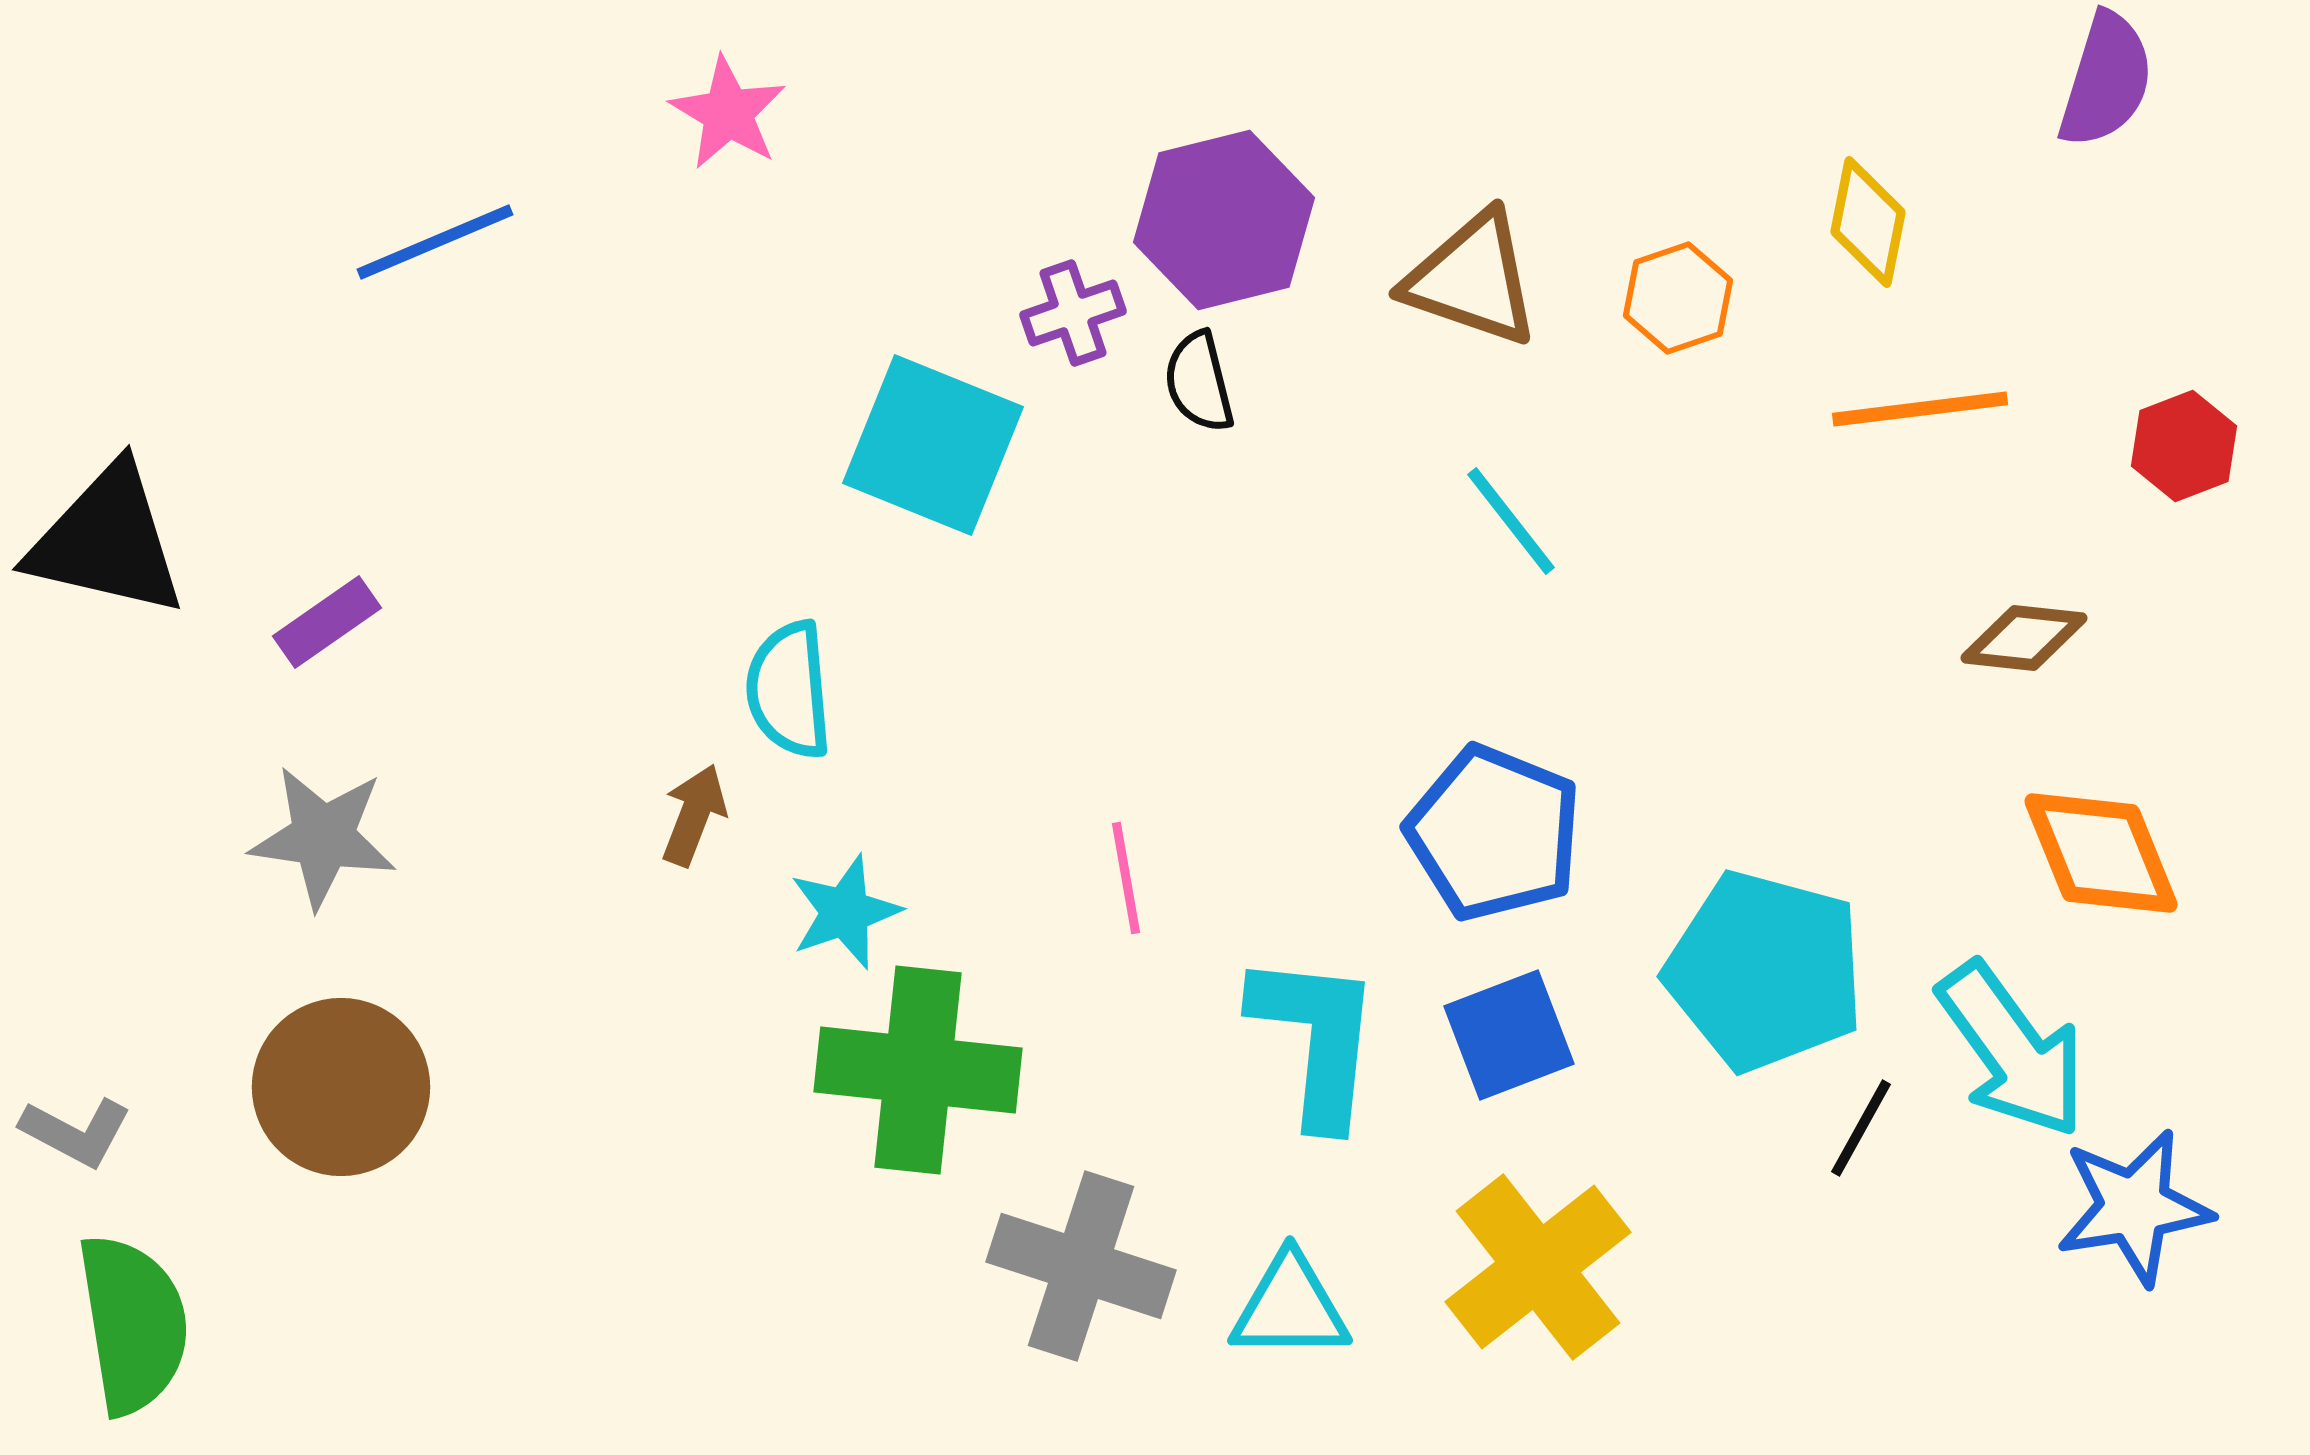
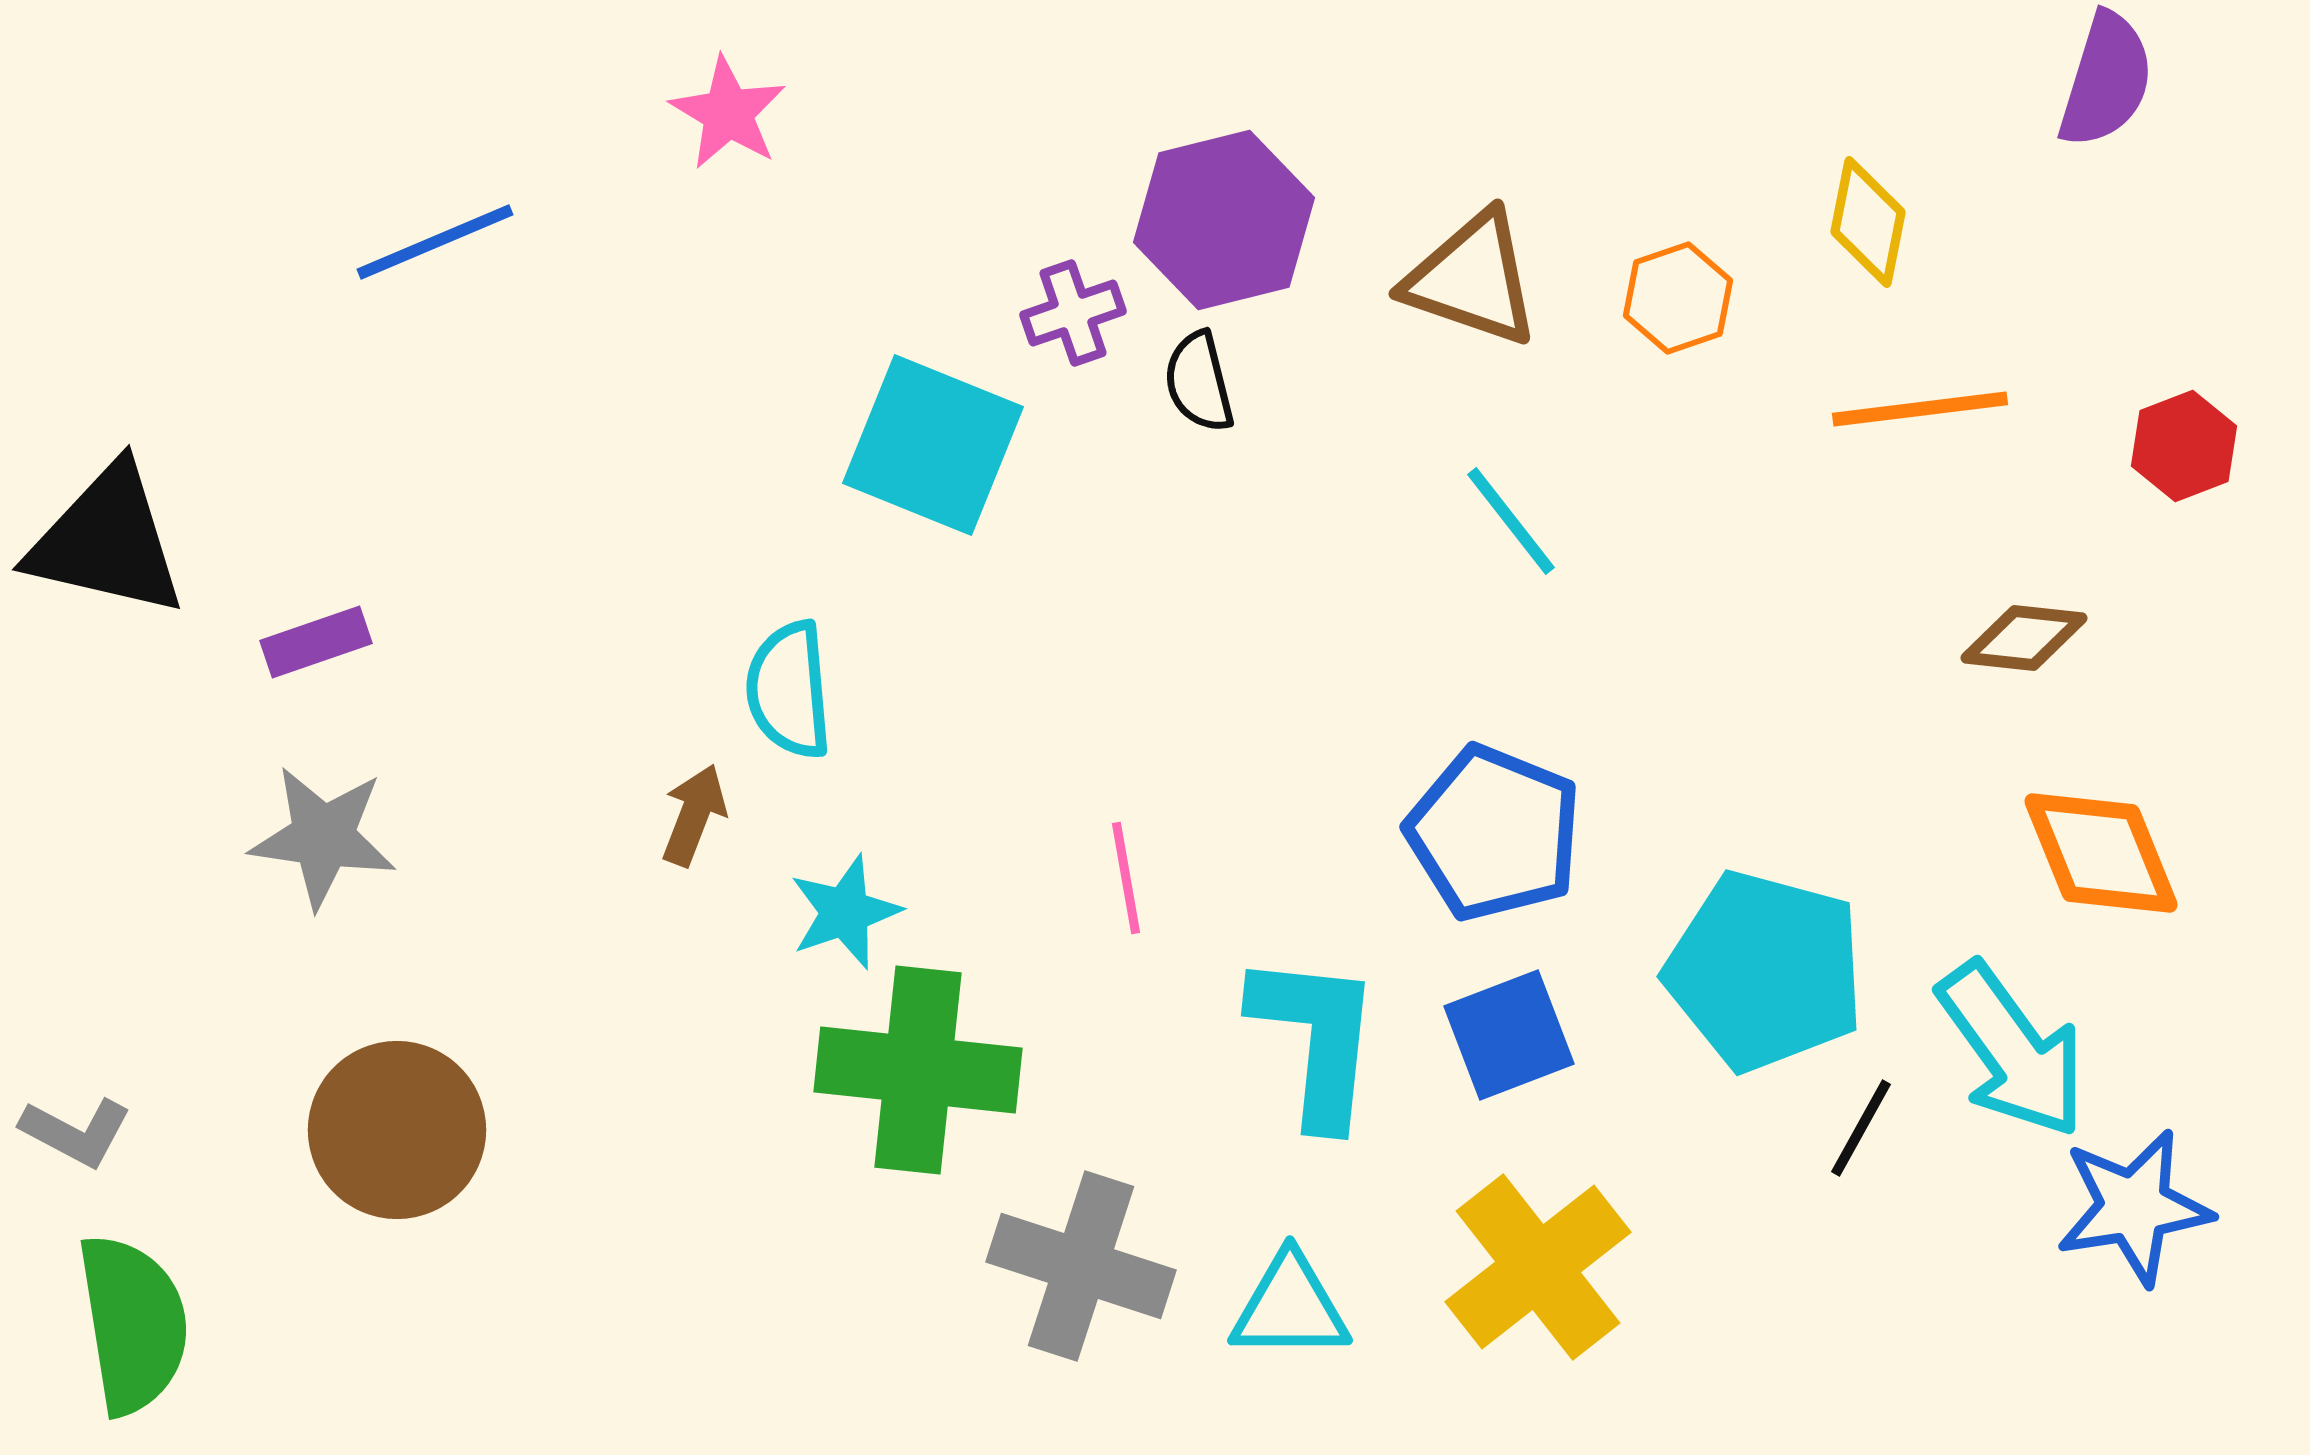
purple rectangle: moved 11 px left, 20 px down; rotated 16 degrees clockwise
brown circle: moved 56 px right, 43 px down
